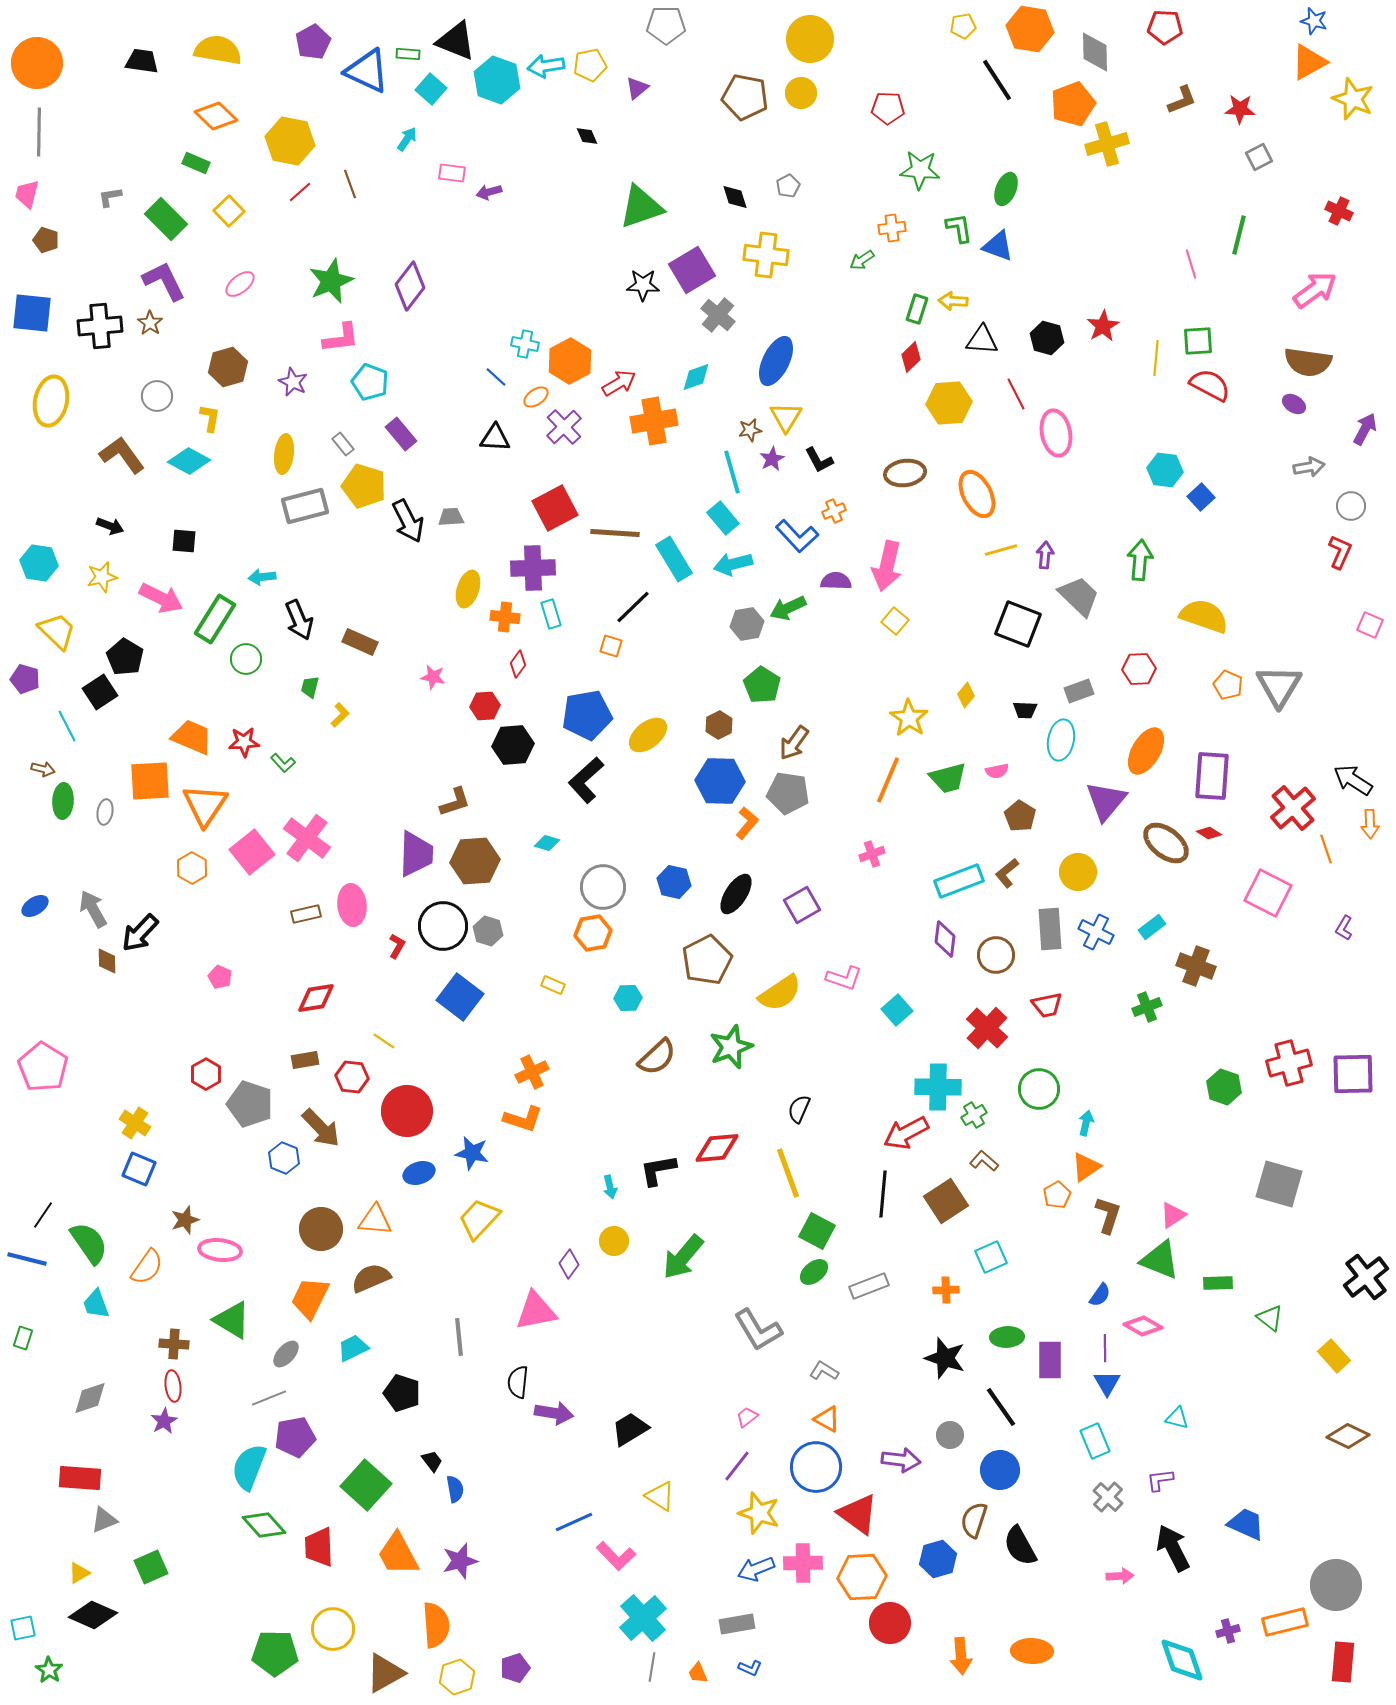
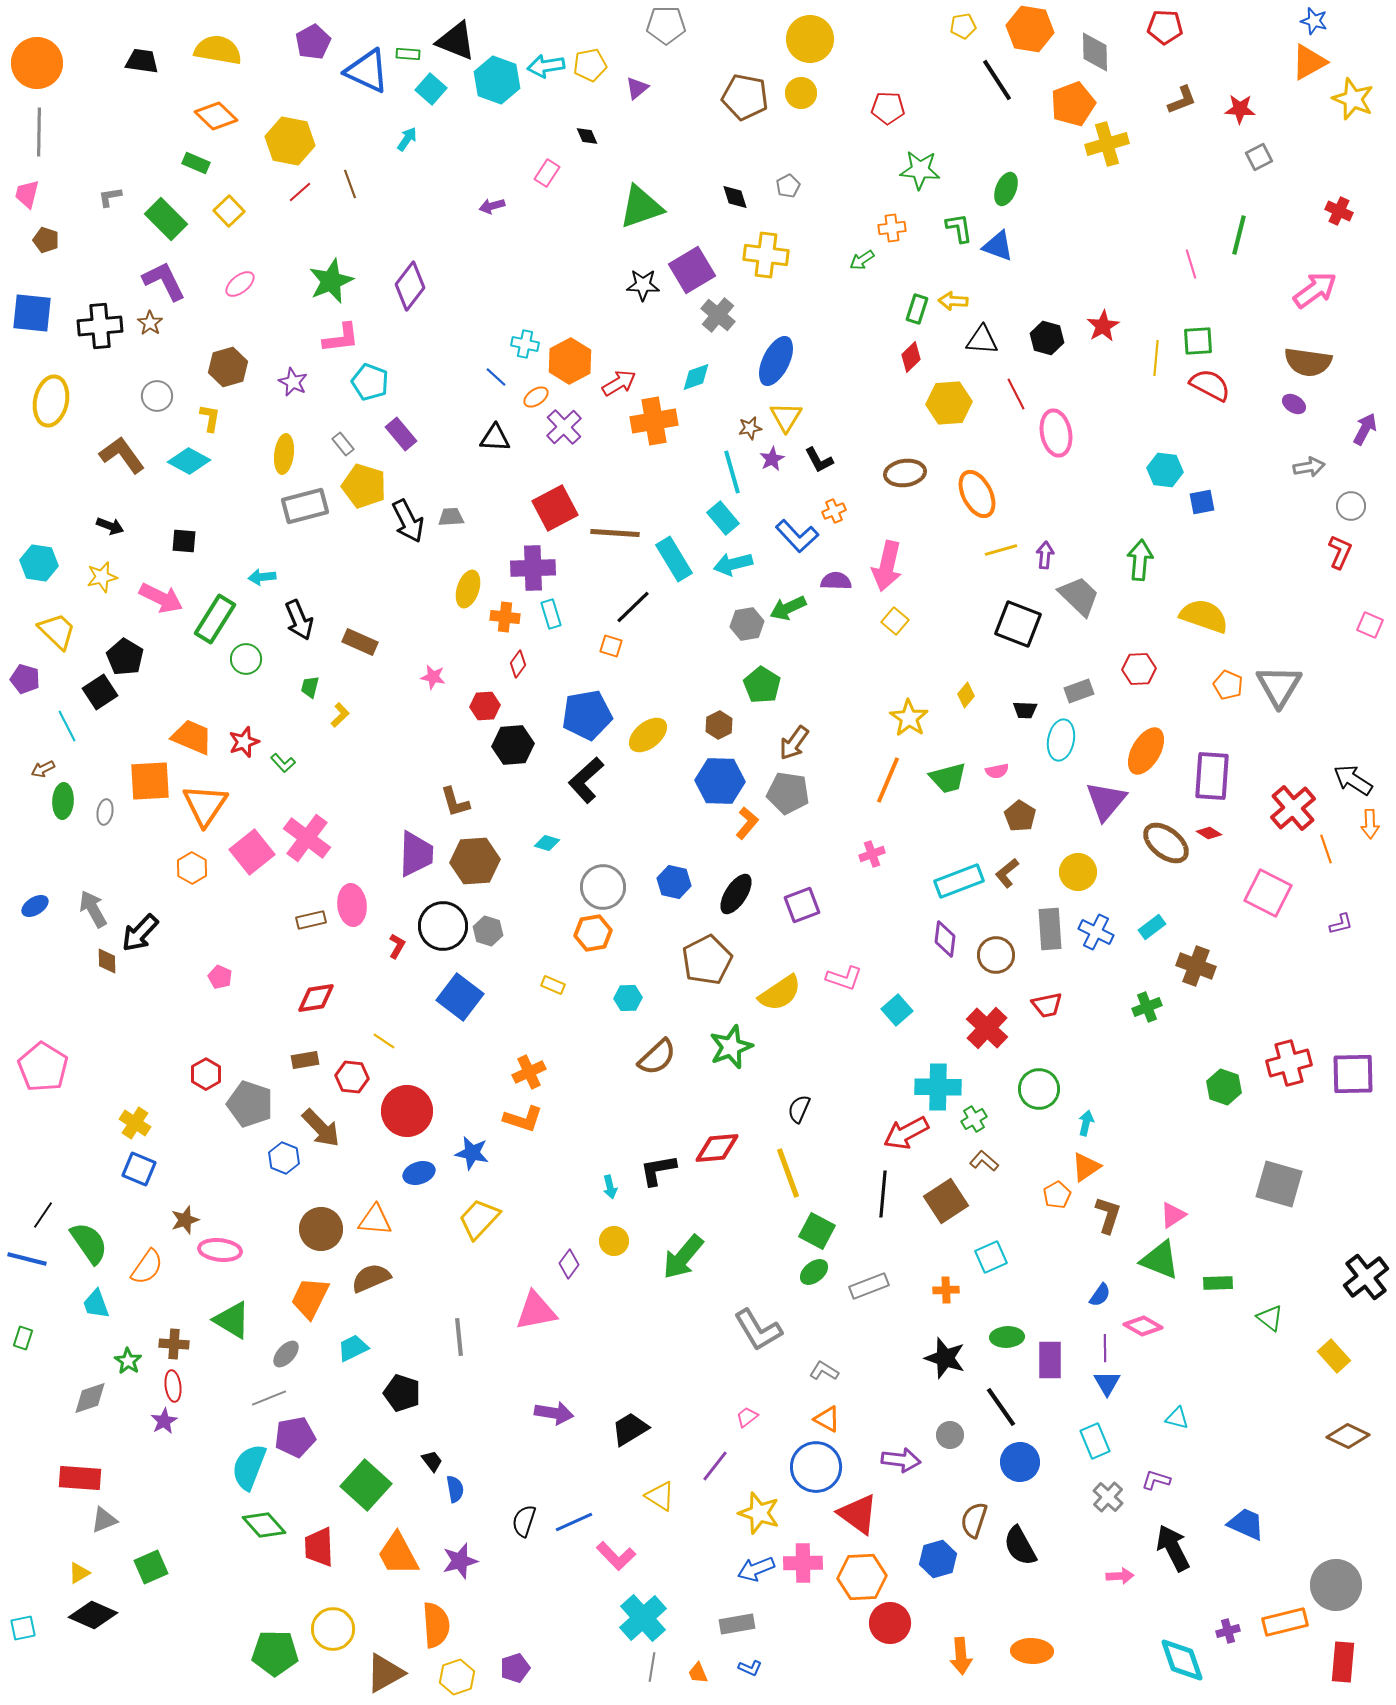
pink rectangle at (452, 173): moved 95 px right; rotated 64 degrees counterclockwise
purple arrow at (489, 192): moved 3 px right, 14 px down
brown star at (750, 430): moved 2 px up
blue square at (1201, 497): moved 1 px right, 5 px down; rotated 32 degrees clockwise
red star at (244, 742): rotated 16 degrees counterclockwise
brown arrow at (43, 769): rotated 140 degrees clockwise
brown L-shape at (455, 802): rotated 92 degrees clockwise
purple square at (802, 905): rotated 9 degrees clockwise
brown rectangle at (306, 914): moved 5 px right, 6 px down
purple L-shape at (1344, 928): moved 3 px left, 4 px up; rotated 135 degrees counterclockwise
orange cross at (532, 1072): moved 3 px left
green cross at (974, 1115): moved 4 px down
black semicircle at (518, 1382): moved 6 px right, 139 px down; rotated 12 degrees clockwise
purple line at (737, 1466): moved 22 px left
blue circle at (1000, 1470): moved 20 px right, 8 px up
purple L-shape at (1160, 1480): moved 4 px left; rotated 24 degrees clockwise
green star at (49, 1670): moved 79 px right, 309 px up
